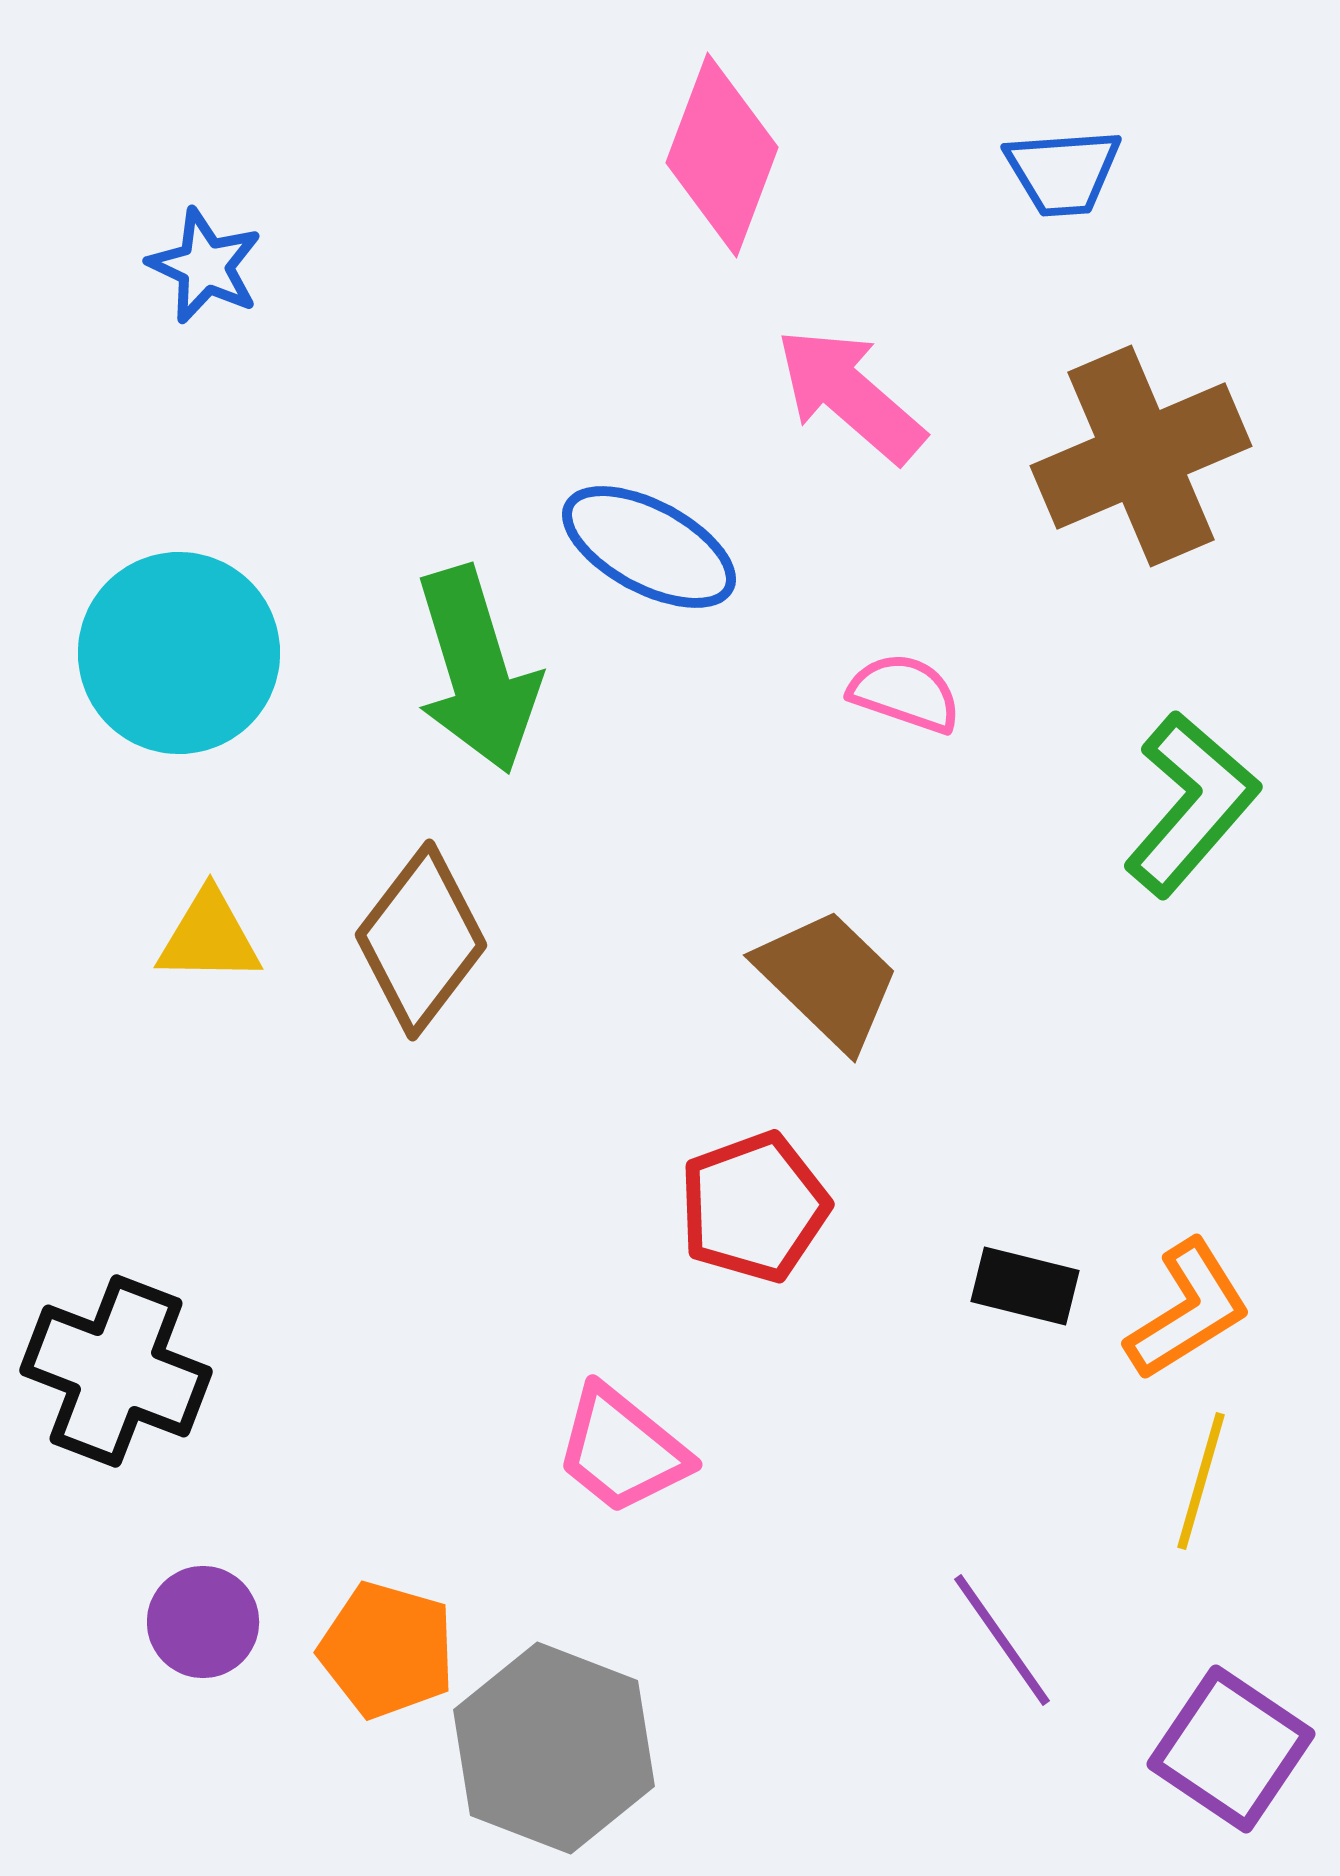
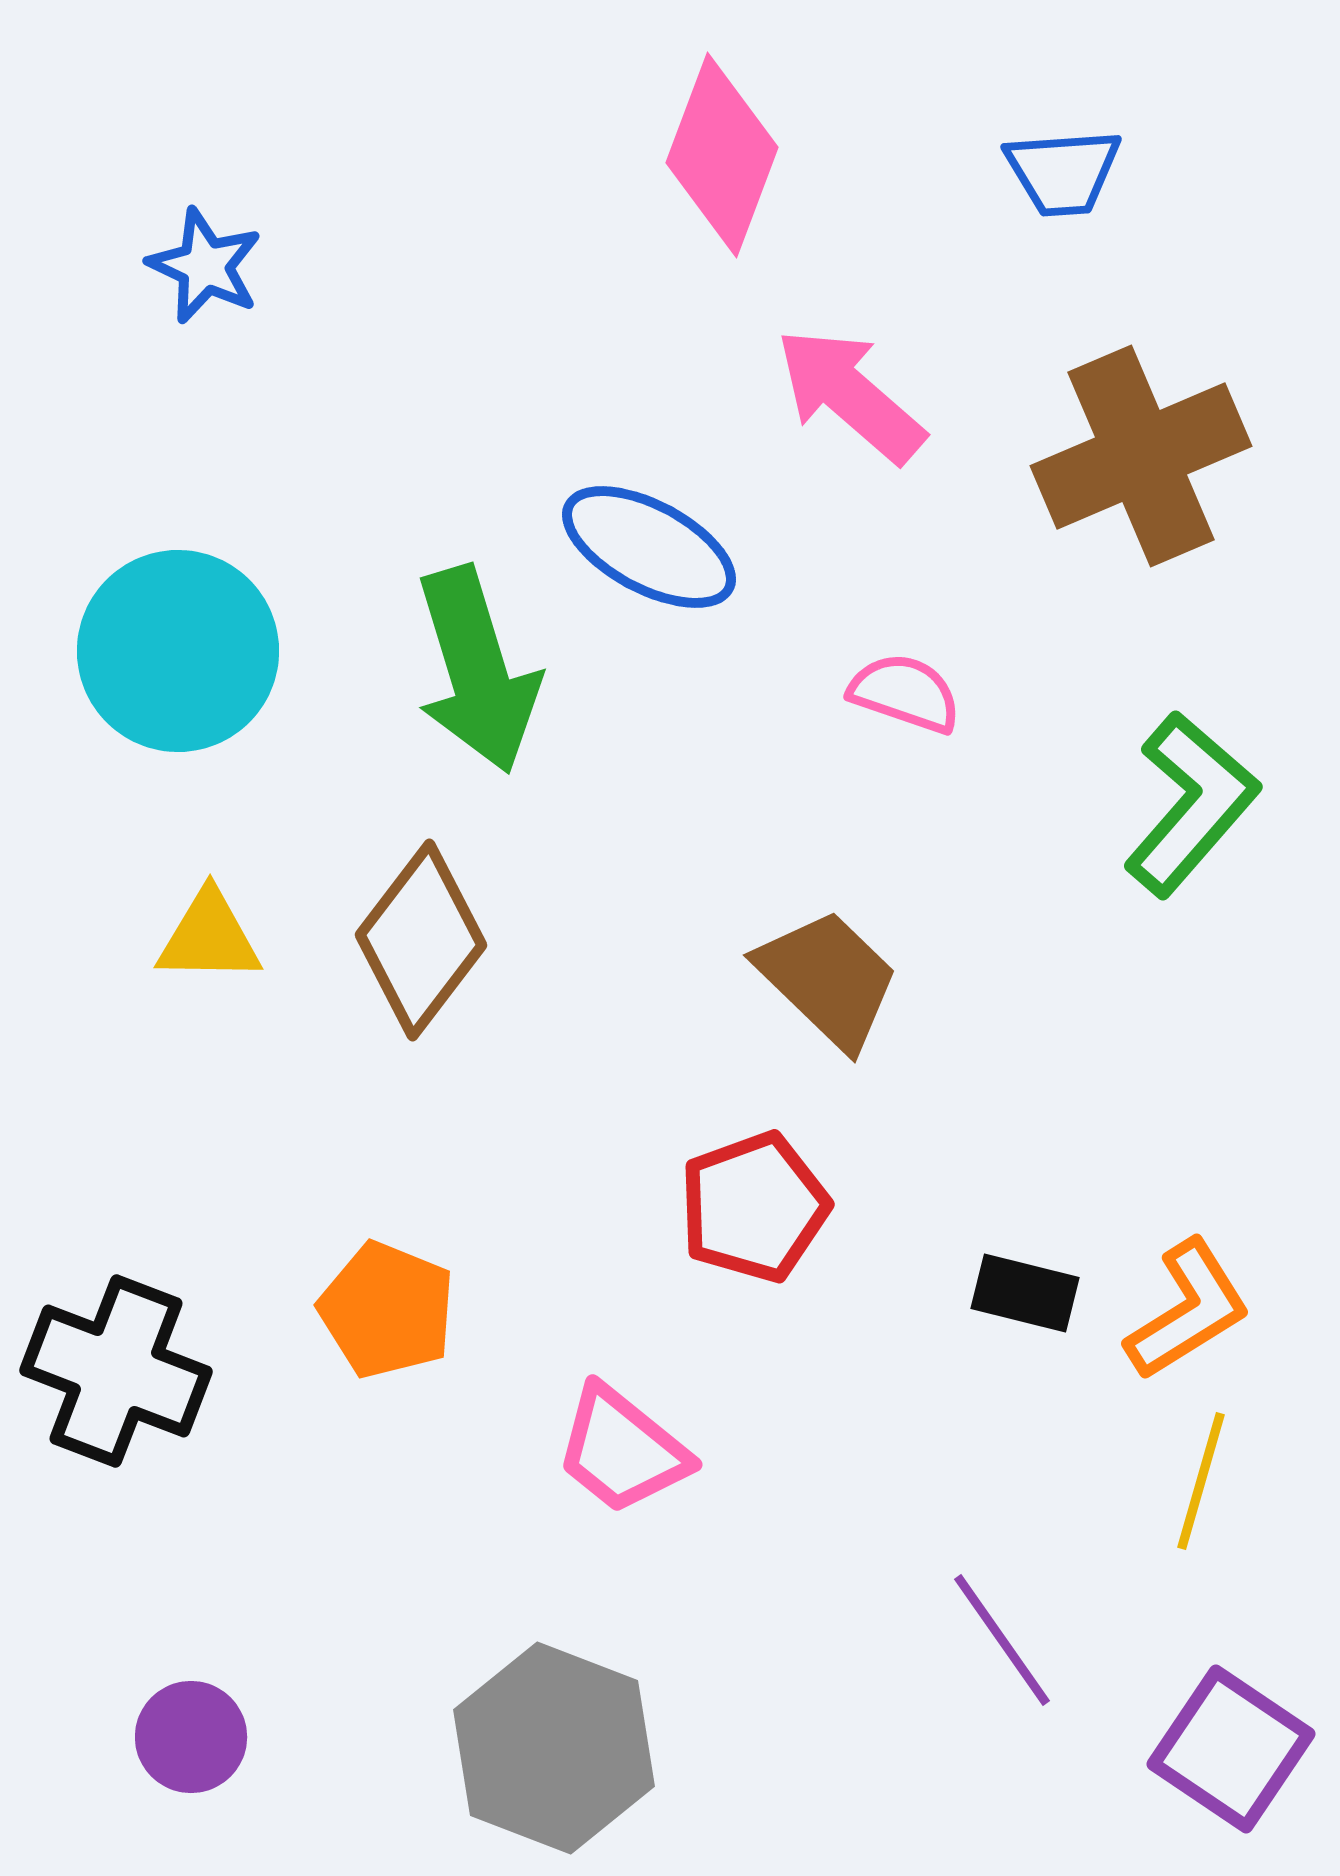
cyan circle: moved 1 px left, 2 px up
black rectangle: moved 7 px down
purple circle: moved 12 px left, 115 px down
orange pentagon: moved 340 px up; rotated 6 degrees clockwise
